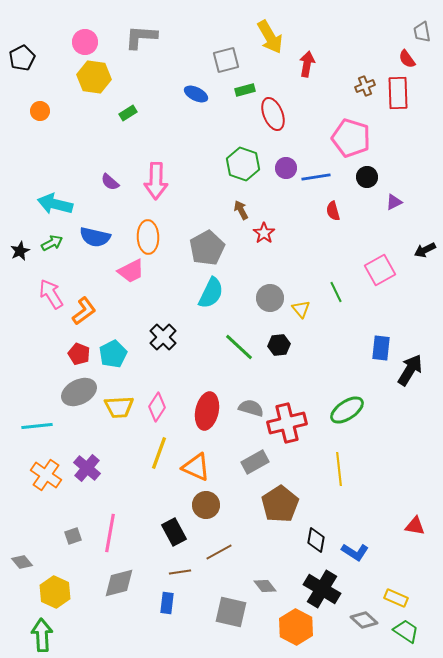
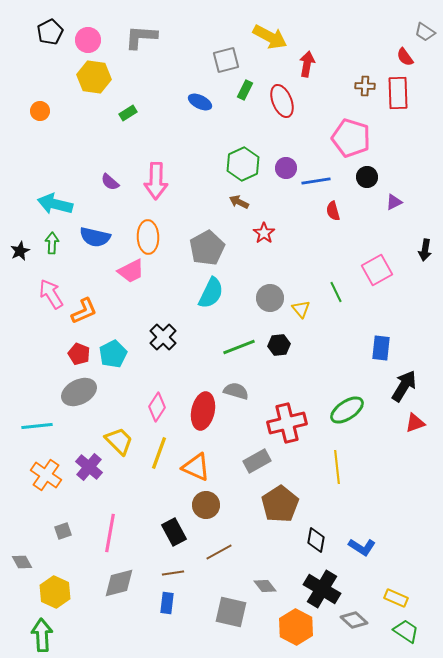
gray trapezoid at (422, 32): moved 3 px right; rotated 45 degrees counterclockwise
yellow arrow at (270, 37): rotated 32 degrees counterclockwise
pink circle at (85, 42): moved 3 px right, 2 px up
black pentagon at (22, 58): moved 28 px right, 26 px up
red semicircle at (407, 59): moved 2 px left, 2 px up
brown cross at (365, 86): rotated 24 degrees clockwise
green rectangle at (245, 90): rotated 48 degrees counterclockwise
blue ellipse at (196, 94): moved 4 px right, 8 px down
red ellipse at (273, 114): moved 9 px right, 13 px up
green hexagon at (243, 164): rotated 16 degrees clockwise
blue line at (316, 177): moved 4 px down
brown arrow at (241, 210): moved 2 px left, 8 px up; rotated 36 degrees counterclockwise
green arrow at (52, 243): rotated 60 degrees counterclockwise
black arrow at (425, 250): rotated 55 degrees counterclockwise
pink square at (380, 270): moved 3 px left
orange L-shape at (84, 311): rotated 12 degrees clockwise
green line at (239, 347): rotated 64 degrees counterclockwise
black arrow at (410, 370): moved 6 px left, 16 px down
yellow trapezoid at (119, 407): moved 34 px down; rotated 132 degrees counterclockwise
gray semicircle at (251, 408): moved 15 px left, 17 px up
red ellipse at (207, 411): moved 4 px left
gray rectangle at (255, 462): moved 2 px right, 1 px up
purple cross at (87, 468): moved 2 px right, 1 px up
yellow line at (339, 469): moved 2 px left, 2 px up
red triangle at (415, 526): moved 103 px up; rotated 30 degrees counterclockwise
gray square at (73, 536): moved 10 px left, 5 px up
blue L-shape at (355, 552): moved 7 px right, 5 px up
gray diamond at (22, 562): rotated 10 degrees clockwise
brown line at (180, 572): moved 7 px left, 1 px down
gray diamond at (364, 620): moved 10 px left
